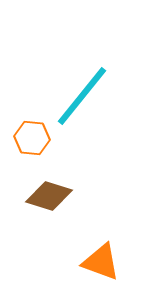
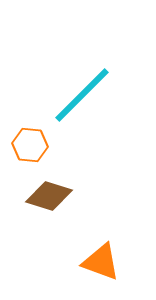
cyan line: moved 1 px up; rotated 6 degrees clockwise
orange hexagon: moved 2 px left, 7 px down
